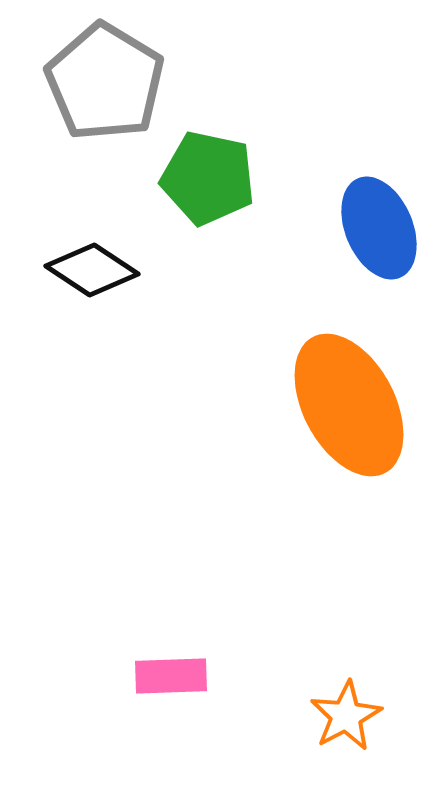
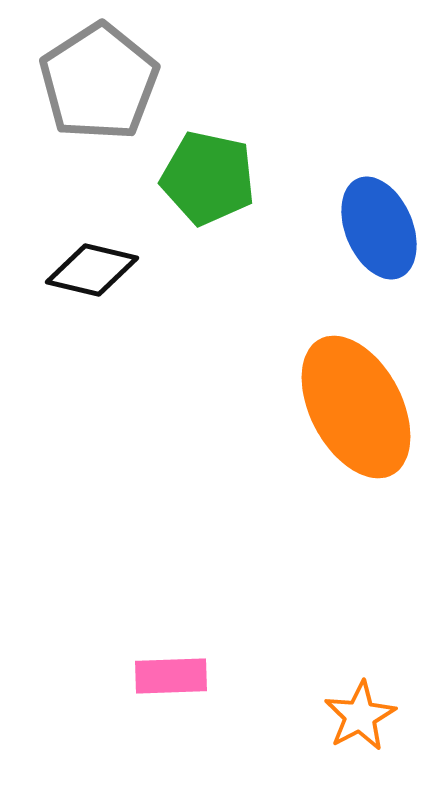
gray pentagon: moved 6 px left; rotated 8 degrees clockwise
black diamond: rotated 20 degrees counterclockwise
orange ellipse: moved 7 px right, 2 px down
orange star: moved 14 px right
